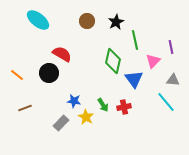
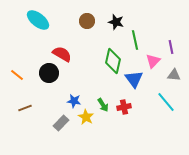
black star: rotated 28 degrees counterclockwise
gray triangle: moved 1 px right, 5 px up
